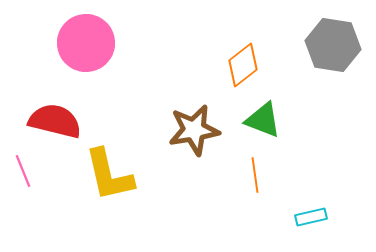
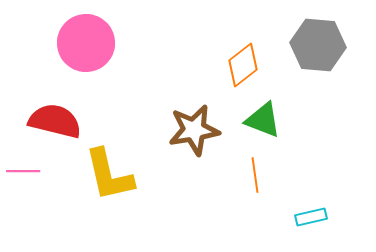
gray hexagon: moved 15 px left; rotated 4 degrees counterclockwise
pink line: rotated 68 degrees counterclockwise
